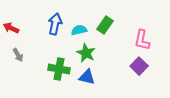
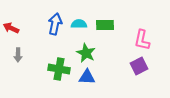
green rectangle: rotated 54 degrees clockwise
cyan semicircle: moved 6 px up; rotated 14 degrees clockwise
gray arrow: rotated 32 degrees clockwise
purple square: rotated 18 degrees clockwise
blue triangle: rotated 12 degrees counterclockwise
